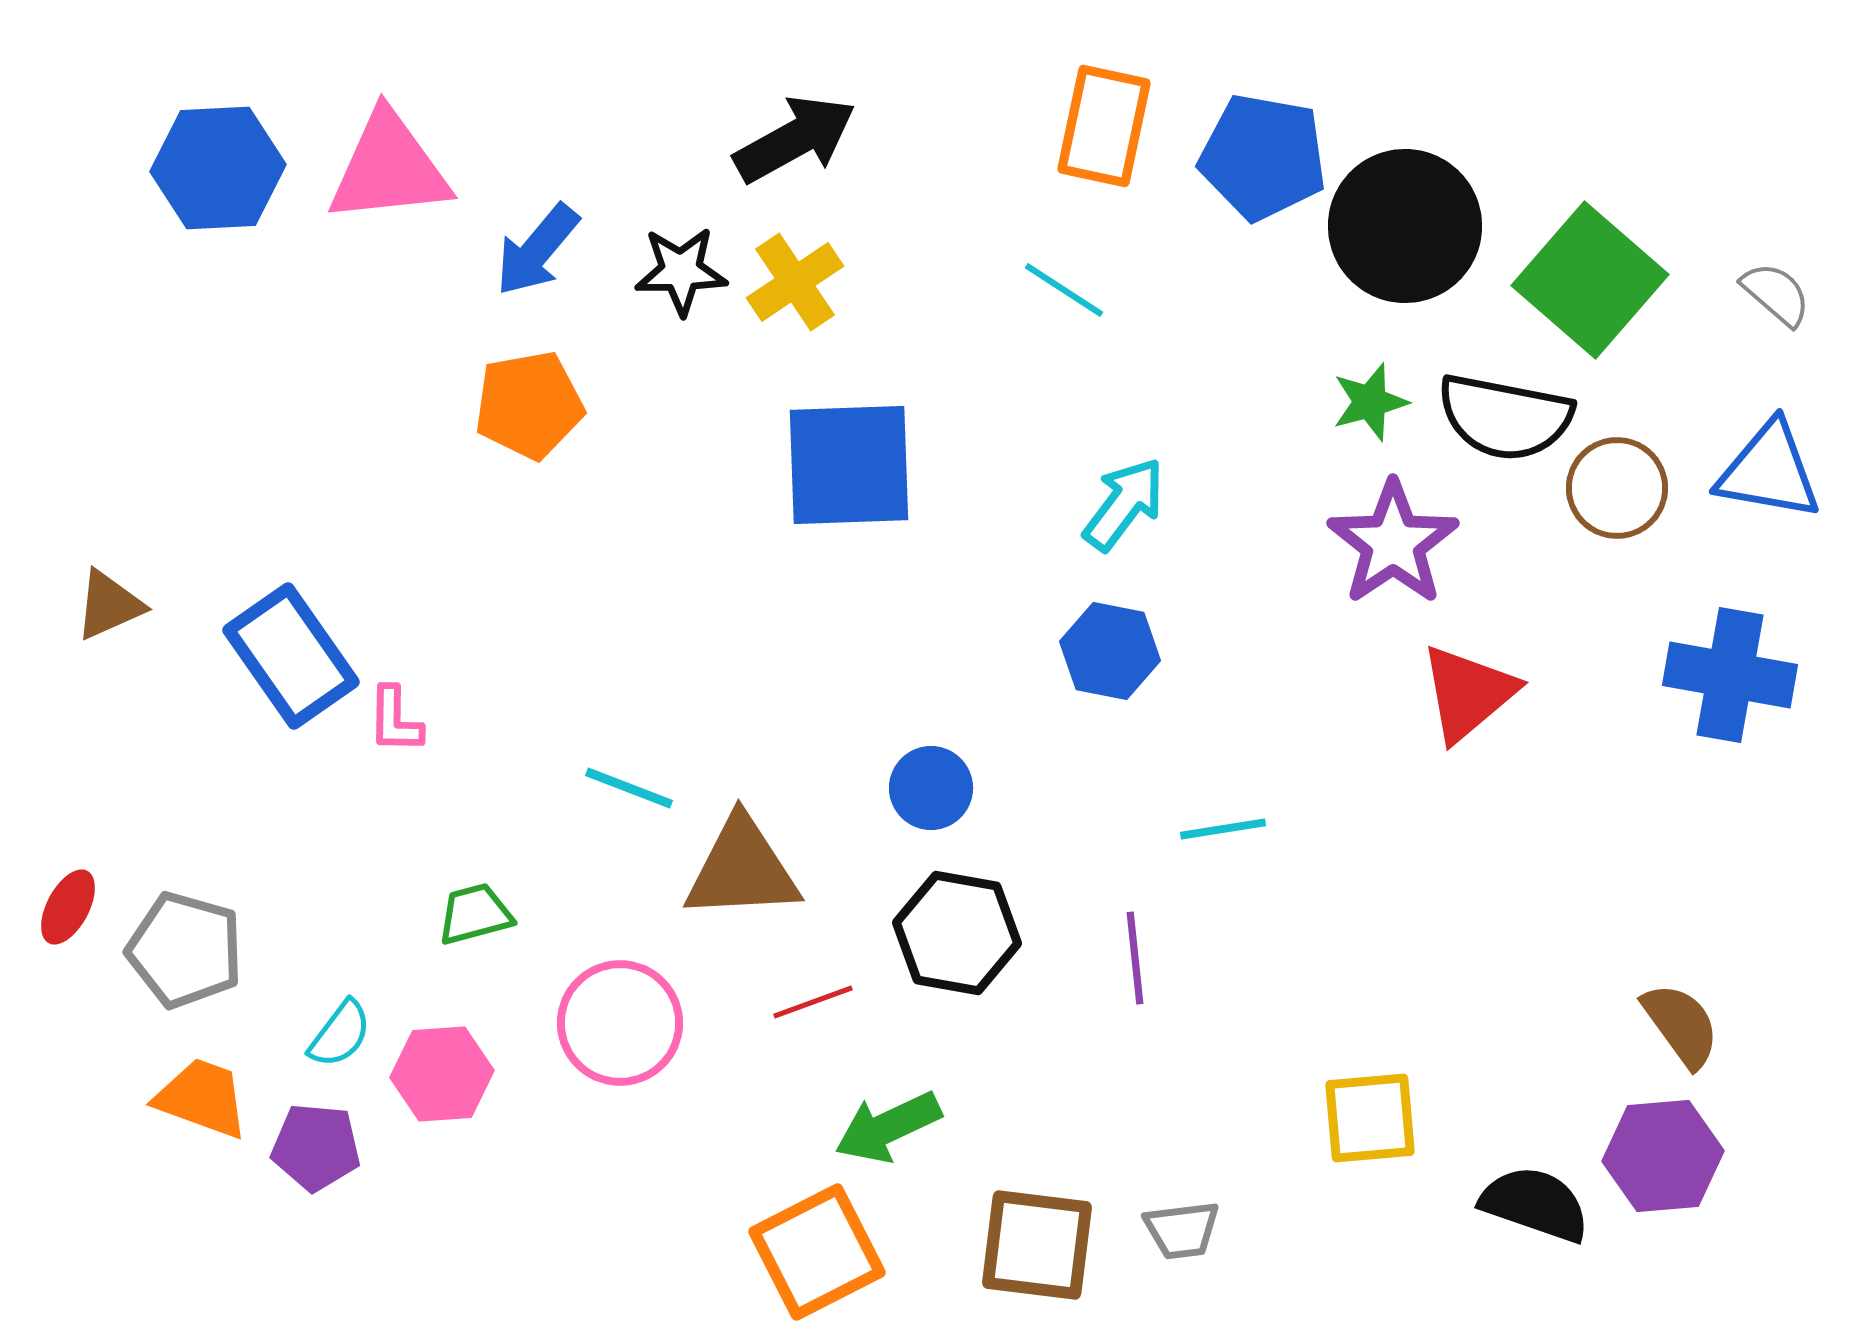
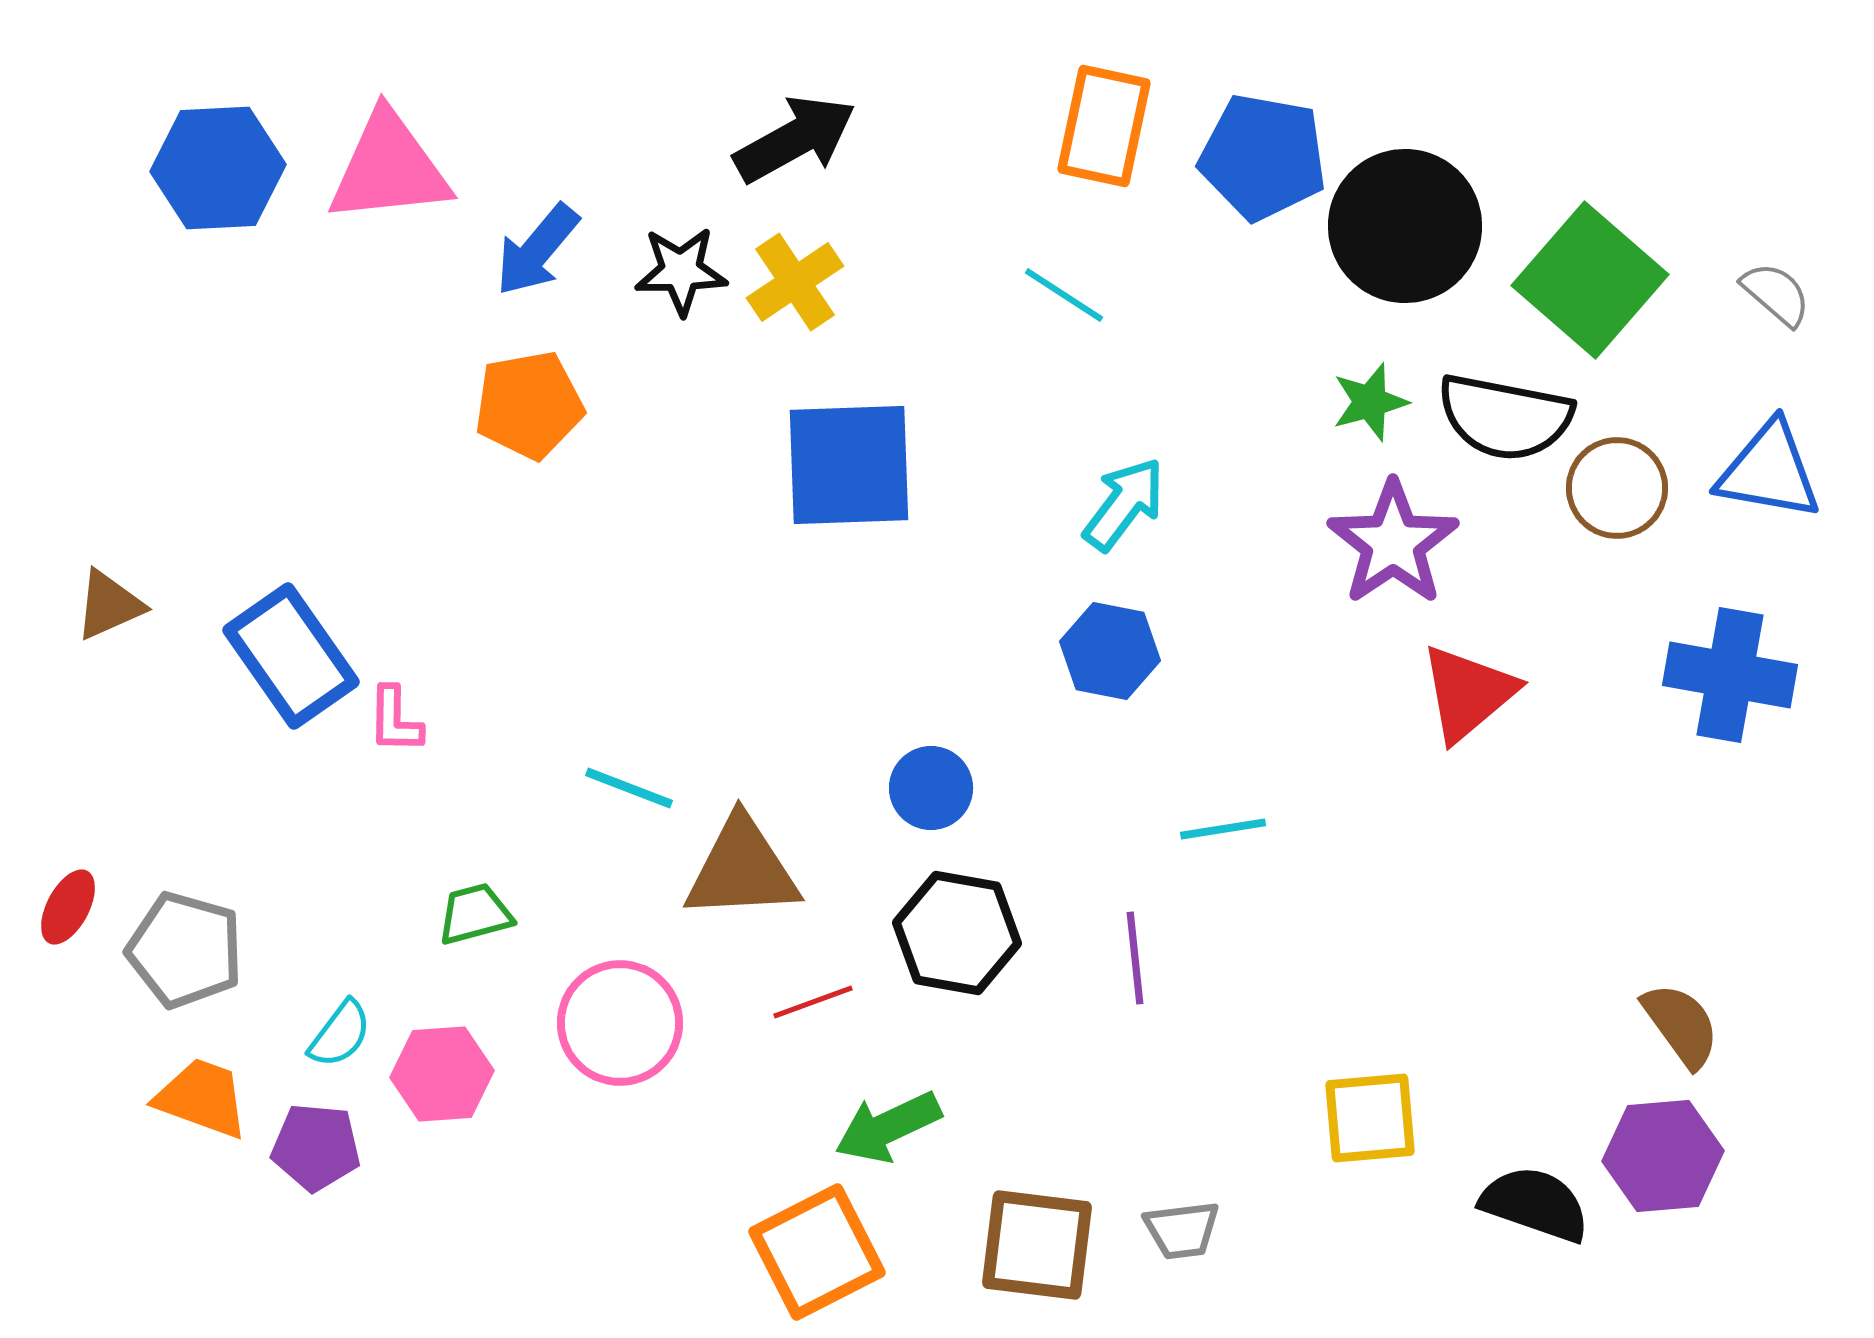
cyan line at (1064, 290): moved 5 px down
